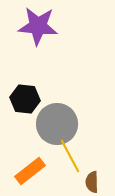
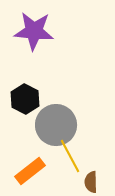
purple star: moved 4 px left, 5 px down
black hexagon: rotated 20 degrees clockwise
gray circle: moved 1 px left, 1 px down
brown semicircle: moved 1 px left
